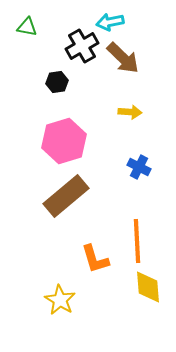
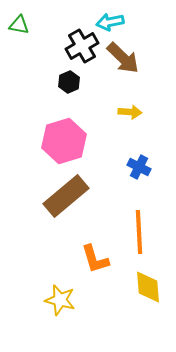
green triangle: moved 8 px left, 2 px up
black hexagon: moved 12 px right; rotated 15 degrees counterclockwise
orange line: moved 2 px right, 9 px up
yellow star: rotated 16 degrees counterclockwise
